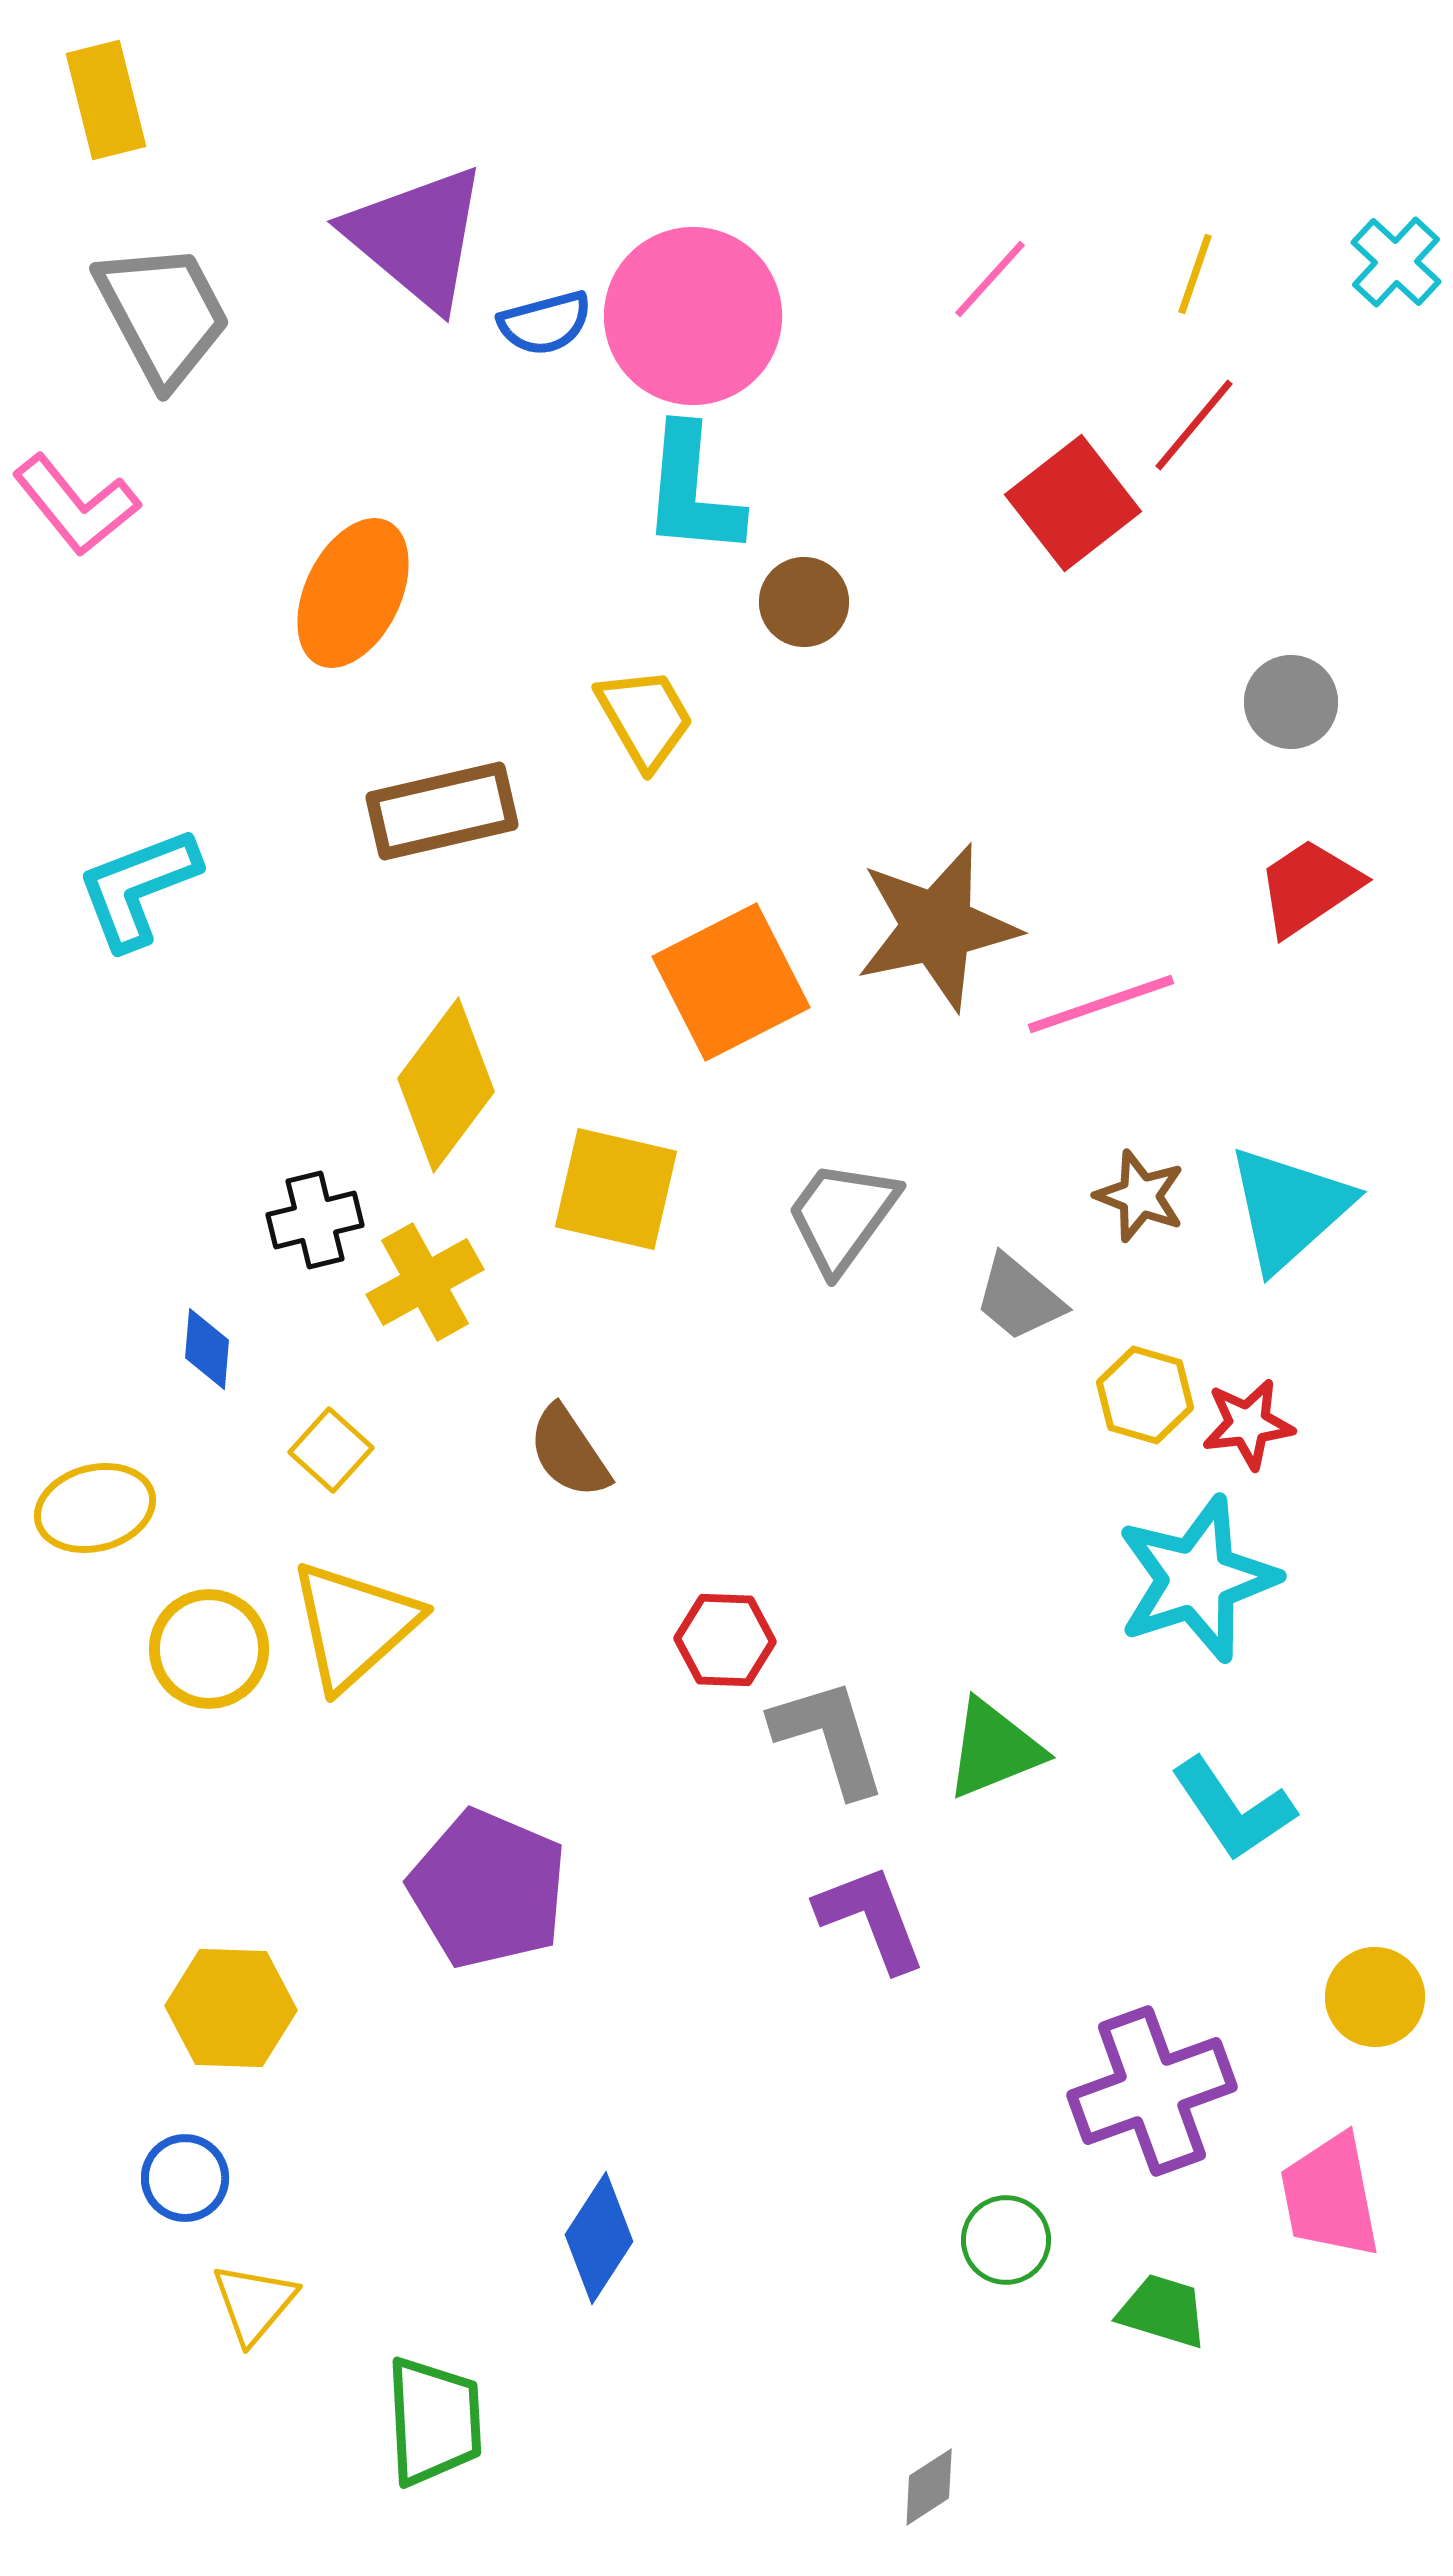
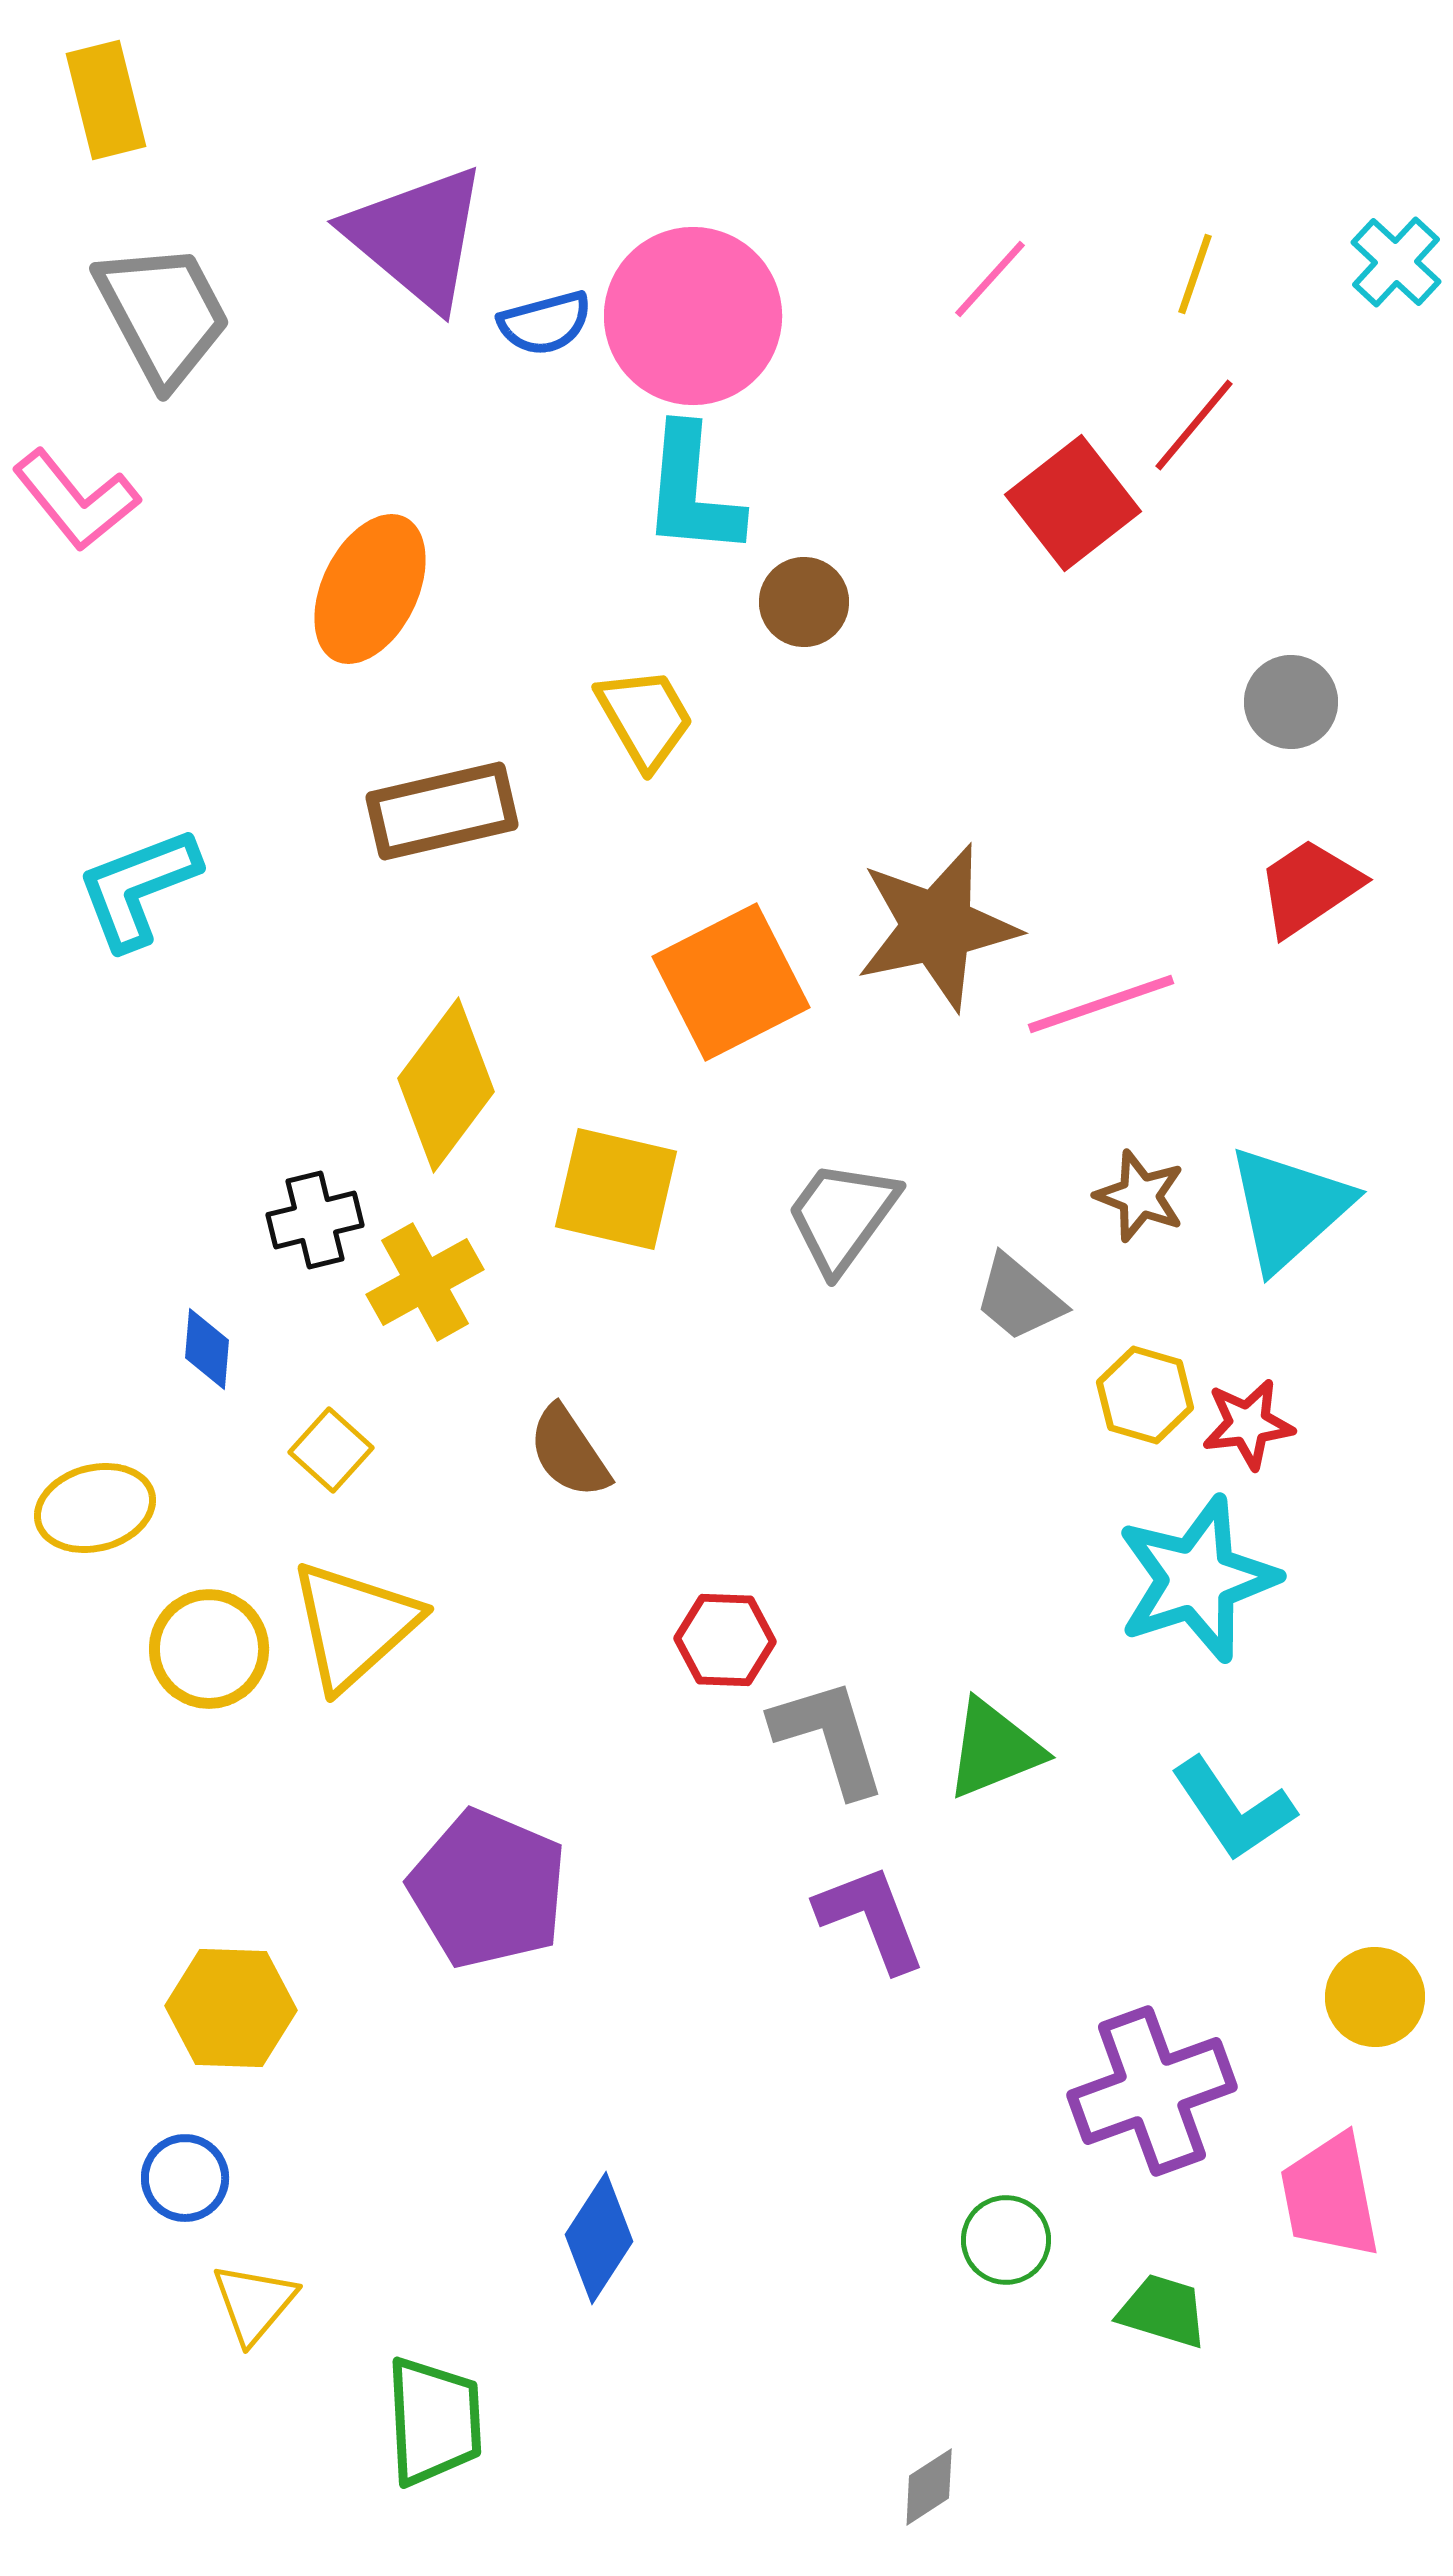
pink L-shape at (76, 505): moved 5 px up
orange ellipse at (353, 593): moved 17 px right, 4 px up
